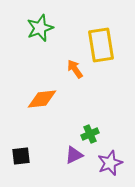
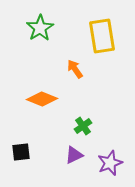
green star: rotated 12 degrees counterclockwise
yellow rectangle: moved 1 px right, 9 px up
orange diamond: rotated 28 degrees clockwise
green cross: moved 7 px left, 8 px up; rotated 12 degrees counterclockwise
black square: moved 4 px up
